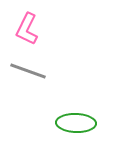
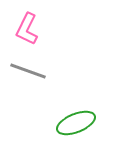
green ellipse: rotated 24 degrees counterclockwise
